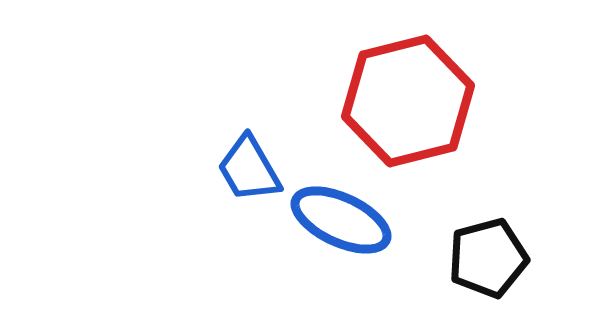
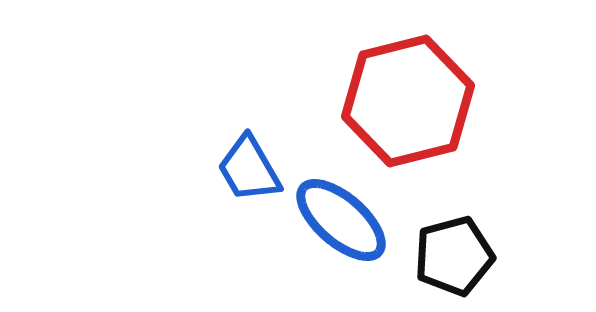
blue ellipse: rotated 16 degrees clockwise
black pentagon: moved 34 px left, 2 px up
